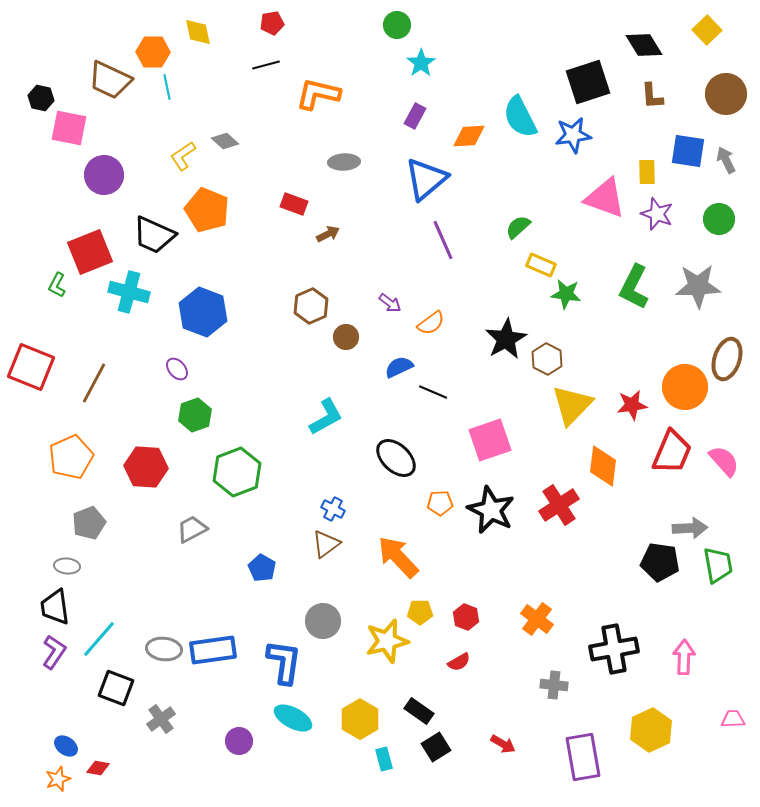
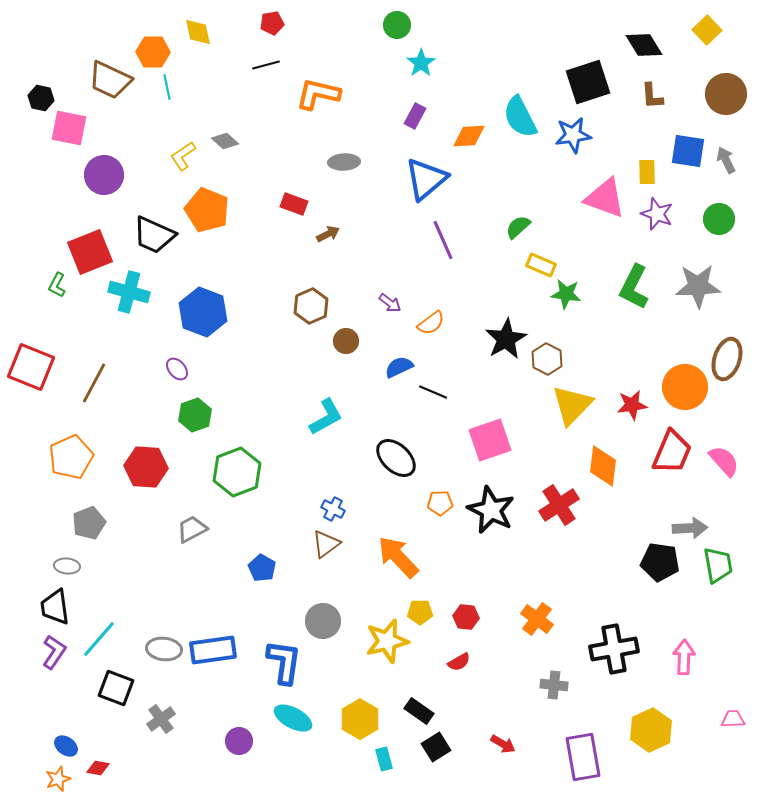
brown circle at (346, 337): moved 4 px down
red hexagon at (466, 617): rotated 15 degrees counterclockwise
